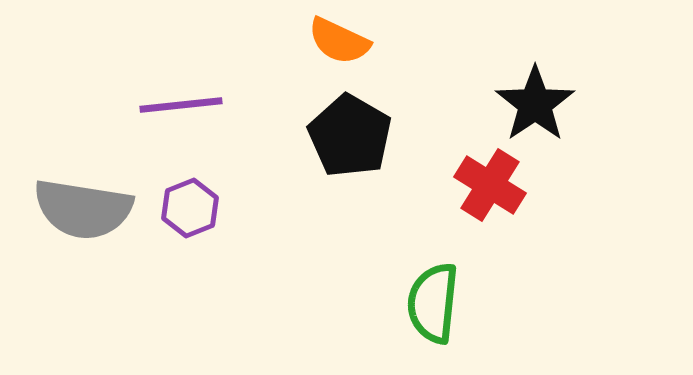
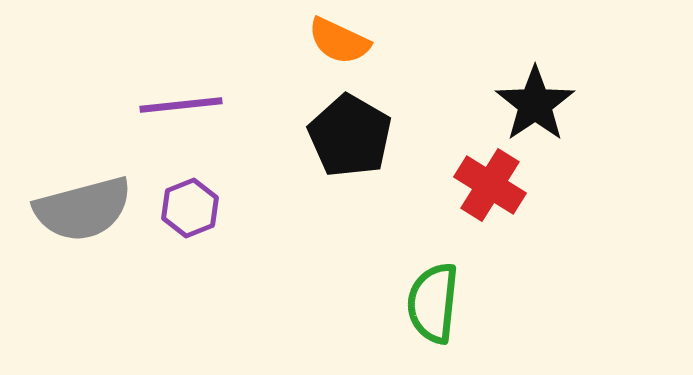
gray semicircle: rotated 24 degrees counterclockwise
